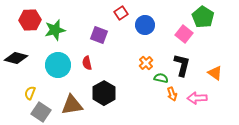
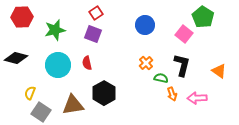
red square: moved 25 px left
red hexagon: moved 8 px left, 3 px up
purple square: moved 6 px left, 1 px up
orange triangle: moved 4 px right, 2 px up
brown triangle: moved 1 px right
